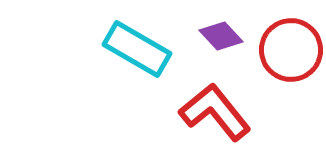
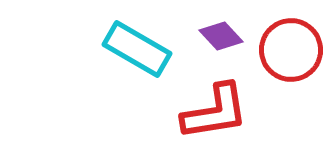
red L-shape: rotated 120 degrees clockwise
